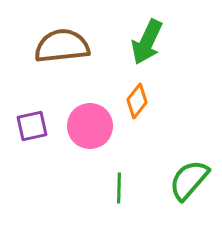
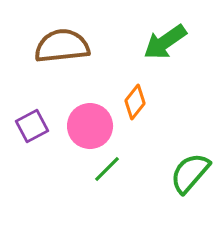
green arrow: moved 18 px right; rotated 30 degrees clockwise
orange diamond: moved 2 px left, 1 px down
purple square: rotated 16 degrees counterclockwise
green semicircle: moved 1 px right, 7 px up
green line: moved 12 px left, 19 px up; rotated 44 degrees clockwise
